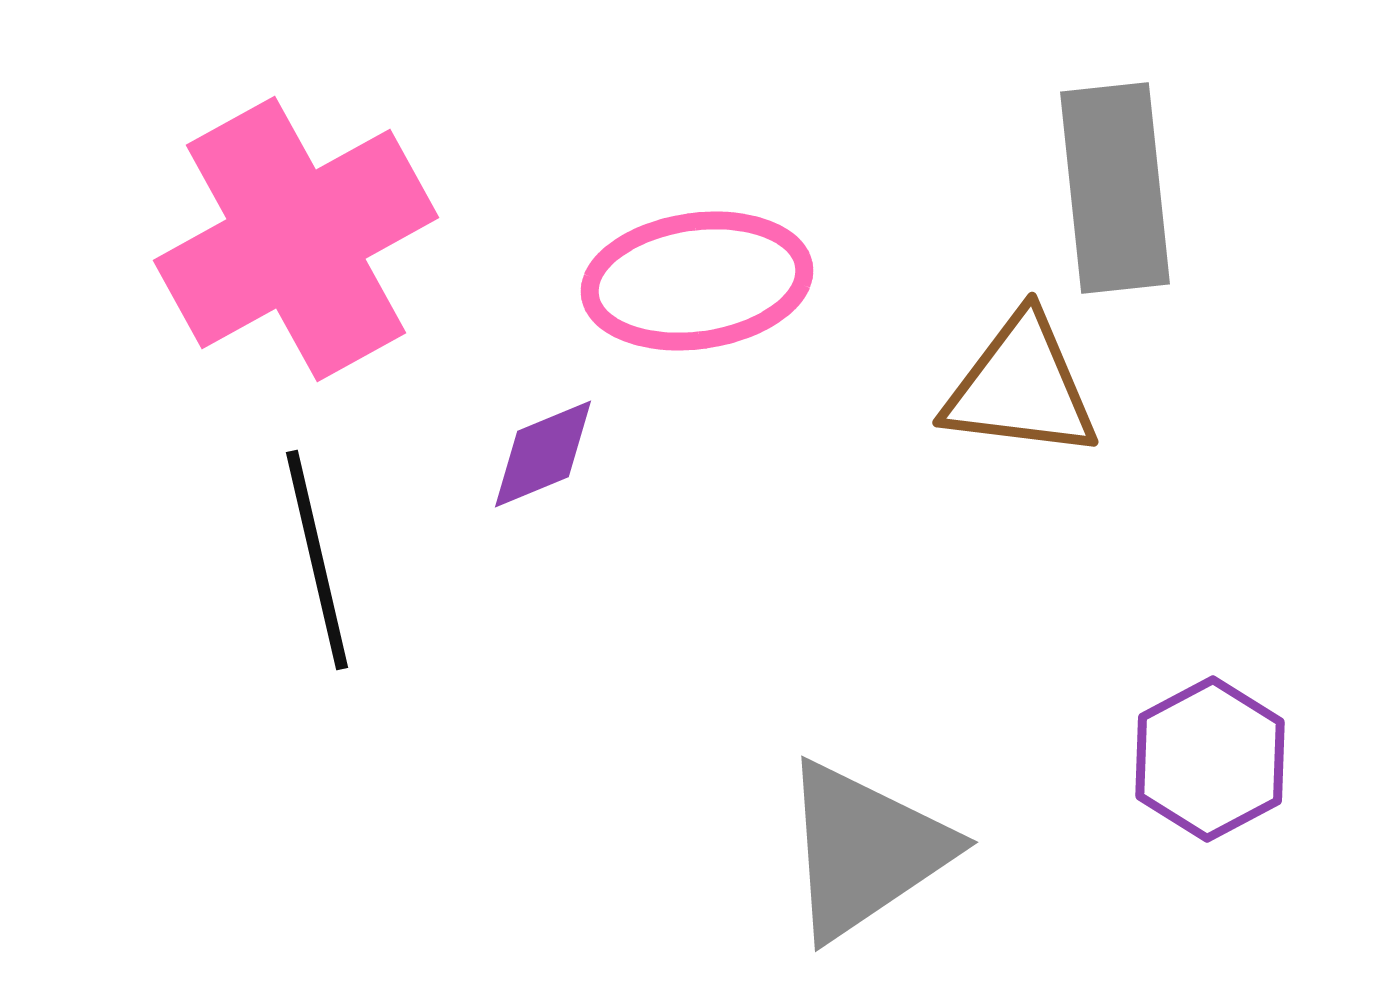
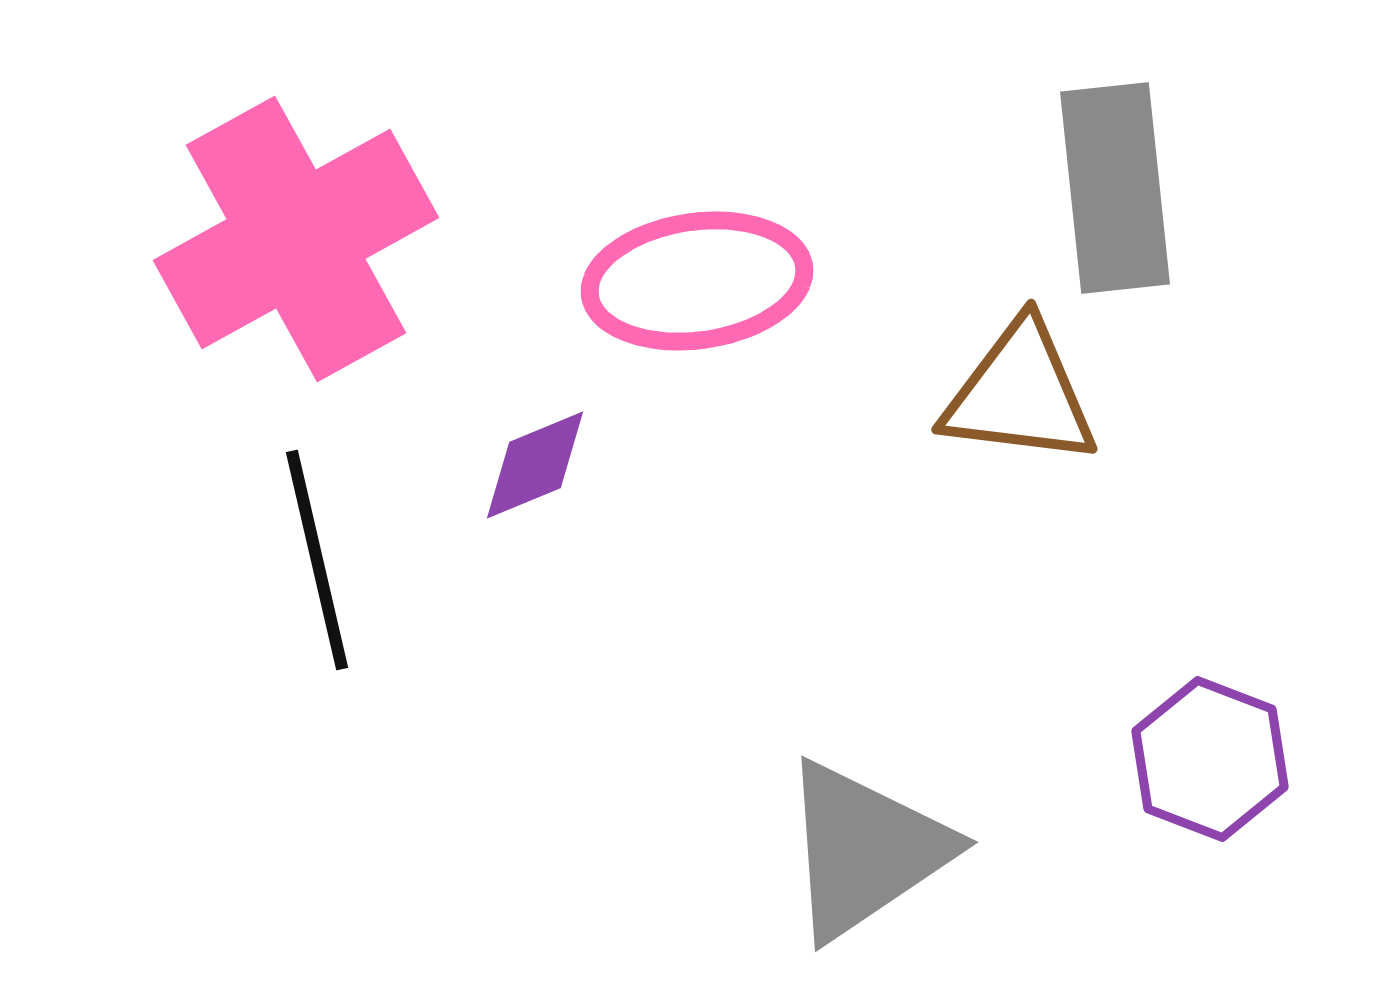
brown triangle: moved 1 px left, 7 px down
purple diamond: moved 8 px left, 11 px down
purple hexagon: rotated 11 degrees counterclockwise
